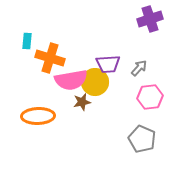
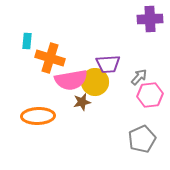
purple cross: rotated 15 degrees clockwise
gray arrow: moved 9 px down
pink hexagon: moved 2 px up
gray pentagon: rotated 24 degrees clockwise
